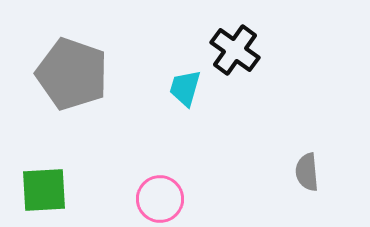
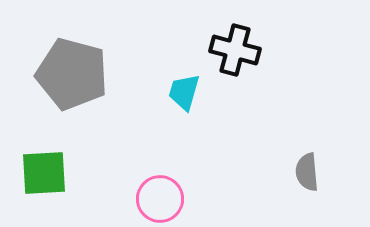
black cross: rotated 21 degrees counterclockwise
gray pentagon: rotated 4 degrees counterclockwise
cyan trapezoid: moved 1 px left, 4 px down
green square: moved 17 px up
